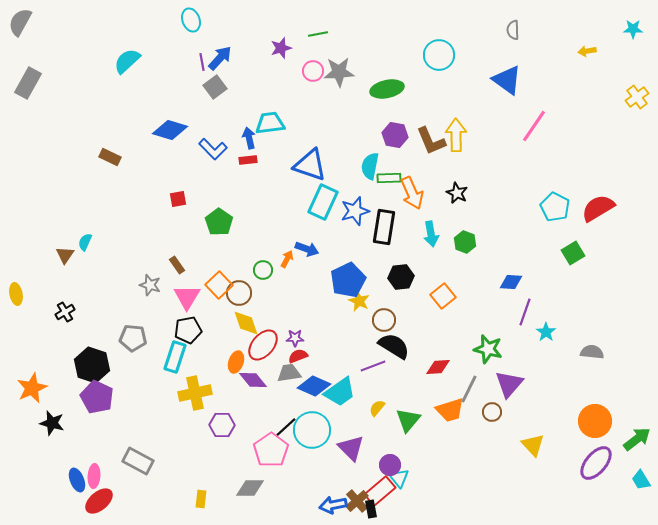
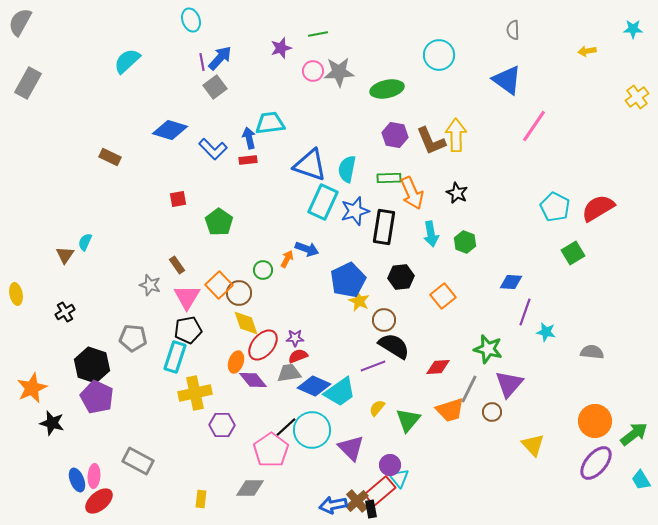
cyan semicircle at (370, 166): moved 23 px left, 3 px down
cyan star at (546, 332): rotated 24 degrees counterclockwise
green arrow at (637, 439): moved 3 px left, 5 px up
